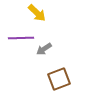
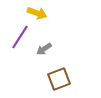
yellow arrow: rotated 24 degrees counterclockwise
purple line: moved 1 px left, 1 px up; rotated 55 degrees counterclockwise
